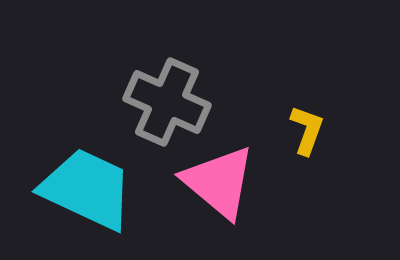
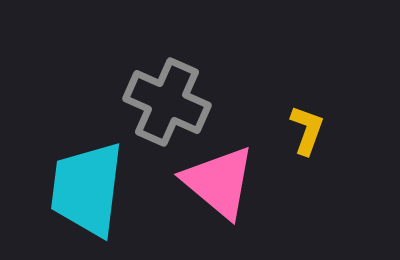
cyan trapezoid: rotated 108 degrees counterclockwise
